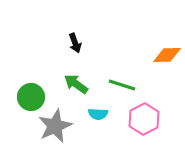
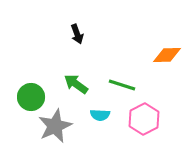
black arrow: moved 2 px right, 9 px up
cyan semicircle: moved 2 px right, 1 px down
